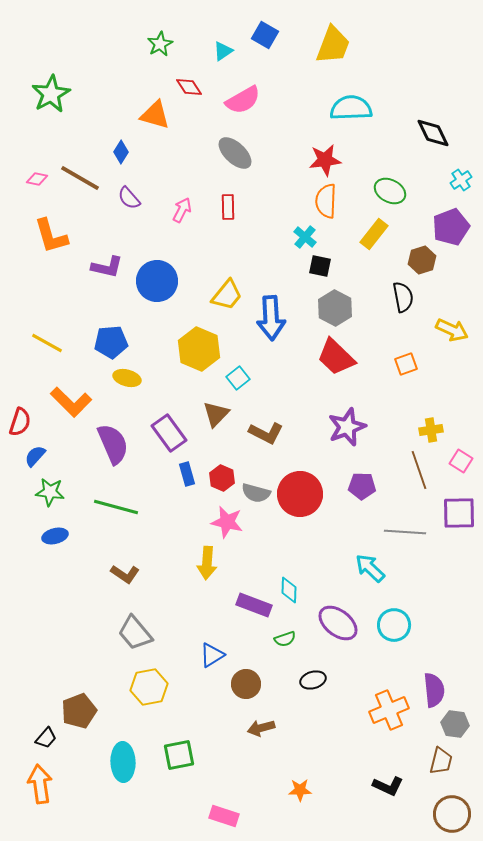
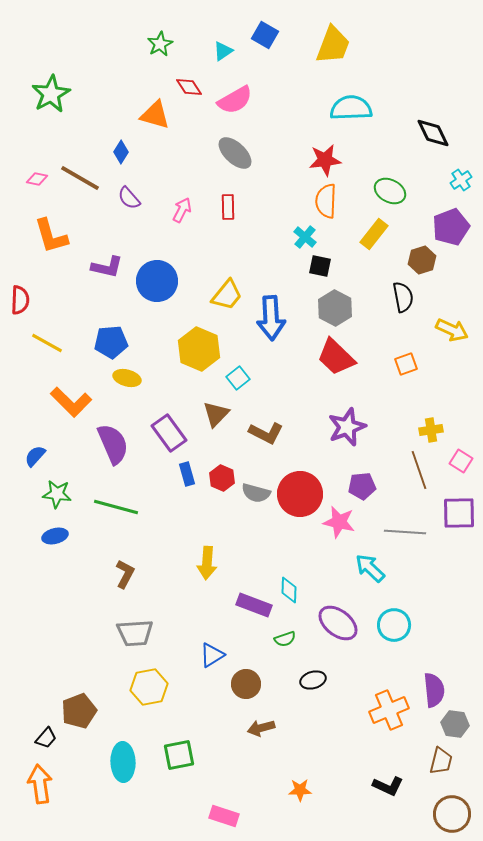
pink semicircle at (243, 100): moved 8 px left
red semicircle at (20, 422): moved 122 px up; rotated 16 degrees counterclockwise
purple pentagon at (362, 486): rotated 8 degrees counterclockwise
green star at (50, 492): moved 7 px right, 2 px down
pink star at (227, 522): moved 112 px right
brown L-shape at (125, 574): rotated 96 degrees counterclockwise
gray trapezoid at (135, 633): rotated 54 degrees counterclockwise
